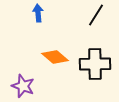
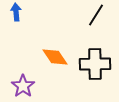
blue arrow: moved 22 px left, 1 px up
orange diamond: rotated 16 degrees clockwise
purple star: rotated 15 degrees clockwise
